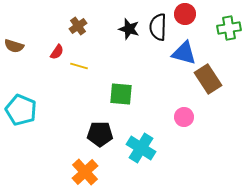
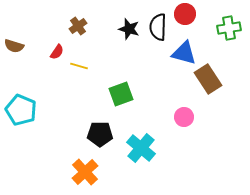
green square: rotated 25 degrees counterclockwise
cyan cross: rotated 8 degrees clockwise
